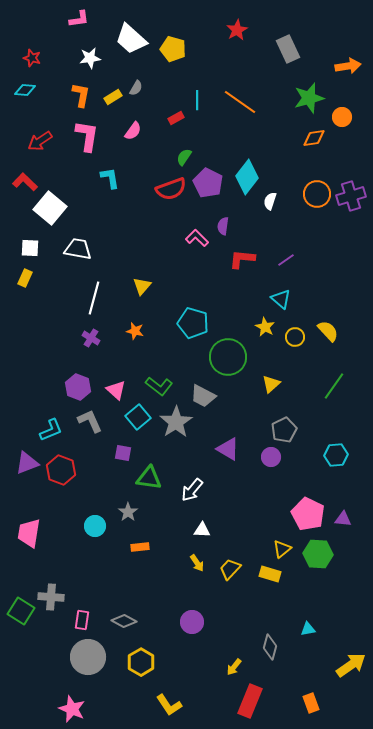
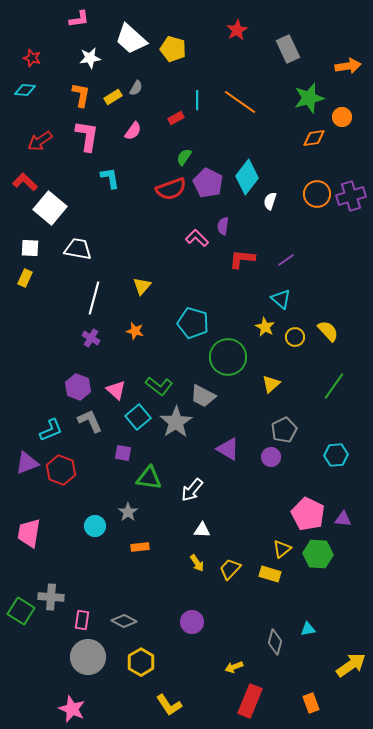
gray diamond at (270, 647): moved 5 px right, 5 px up
yellow arrow at (234, 667): rotated 30 degrees clockwise
